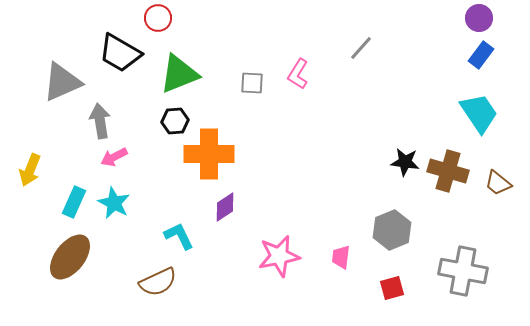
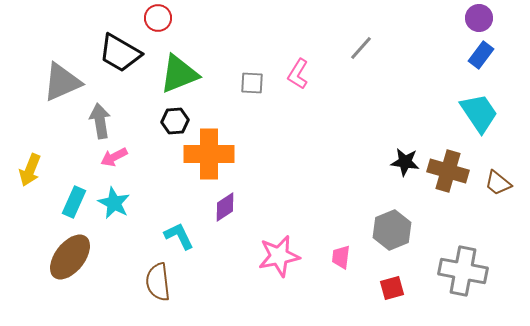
brown semicircle: rotated 108 degrees clockwise
